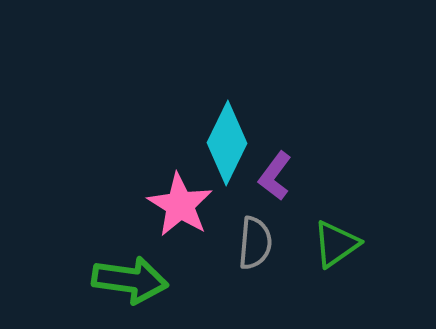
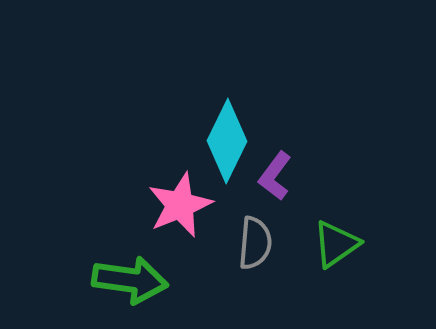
cyan diamond: moved 2 px up
pink star: rotated 18 degrees clockwise
